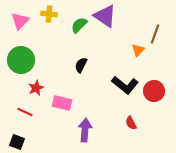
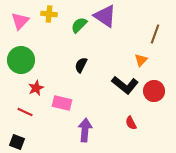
orange triangle: moved 3 px right, 10 px down
